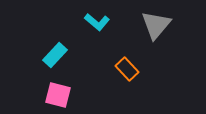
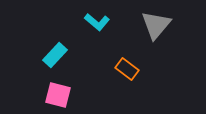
orange rectangle: rotated 10 degrees counterclockwise
